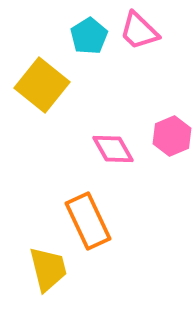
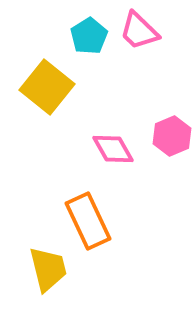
yellow square: moved 5 px right, 2 px down
